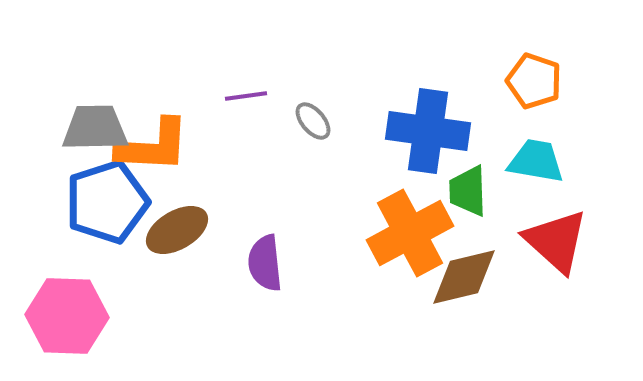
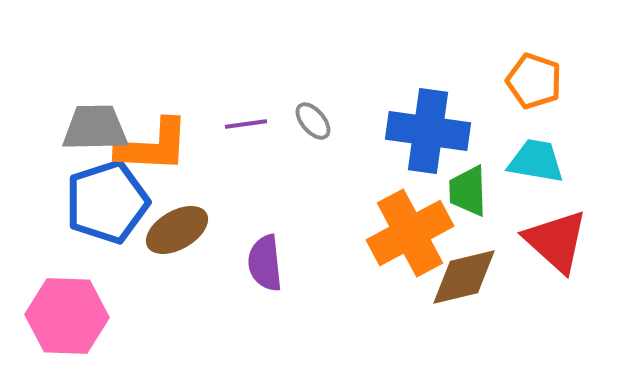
purple line: moved 28 px down
